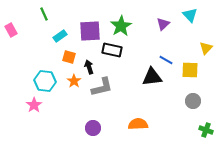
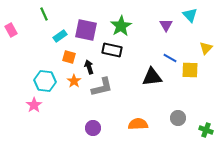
purple triangle: moved 3 px right, 1 px down; rotated 16 degrees counterclockwise
purple square: moved 4 px left, 1 px up; rotated 15 degrees clockwise
blue line: moved 4 px right, 2 px up
gray circle: moved 15 px left, 17 px down
